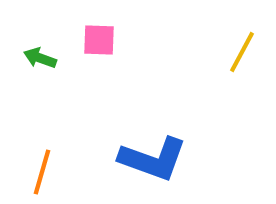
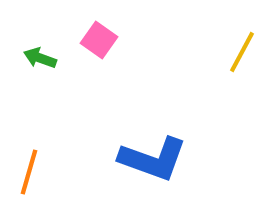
pink square: rotated 33 degrees clockwise
orange line: moved 13 px left
